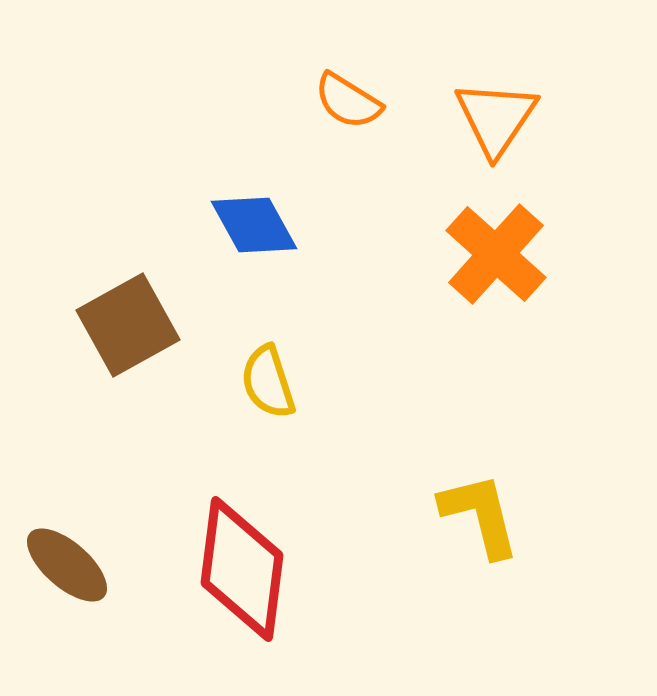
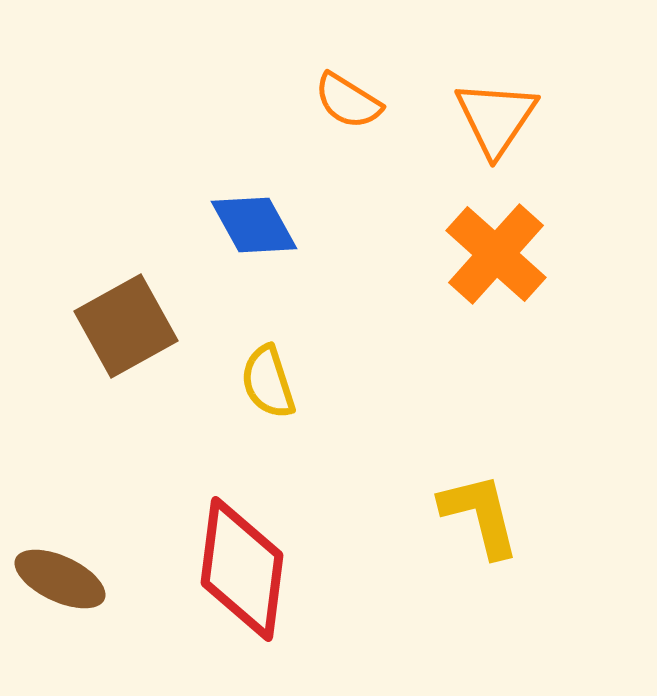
brown square: moved 2 px left, 1 px down
brown ellipse: moved 7 px left, 14 px down; rotated 16 degrees counterclockwise
